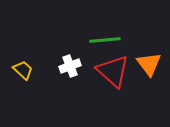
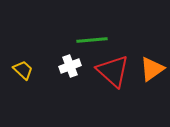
green line: moved 13 px left
orange triangle: moved 3 px right, 5 px down; rotated 32 degrees clockwise
